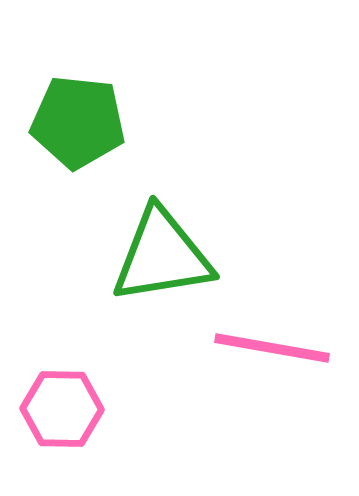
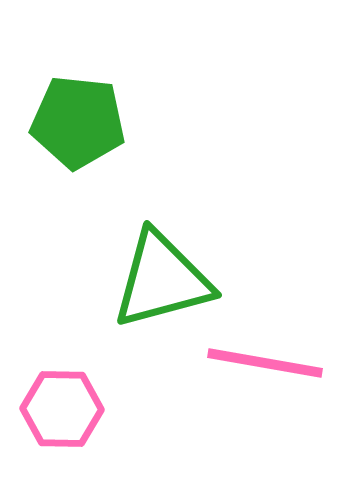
green triangle: moved 24 px down; rotated 6 degrees counterclockwise
pink line: moved 7 px left, 15 px down
